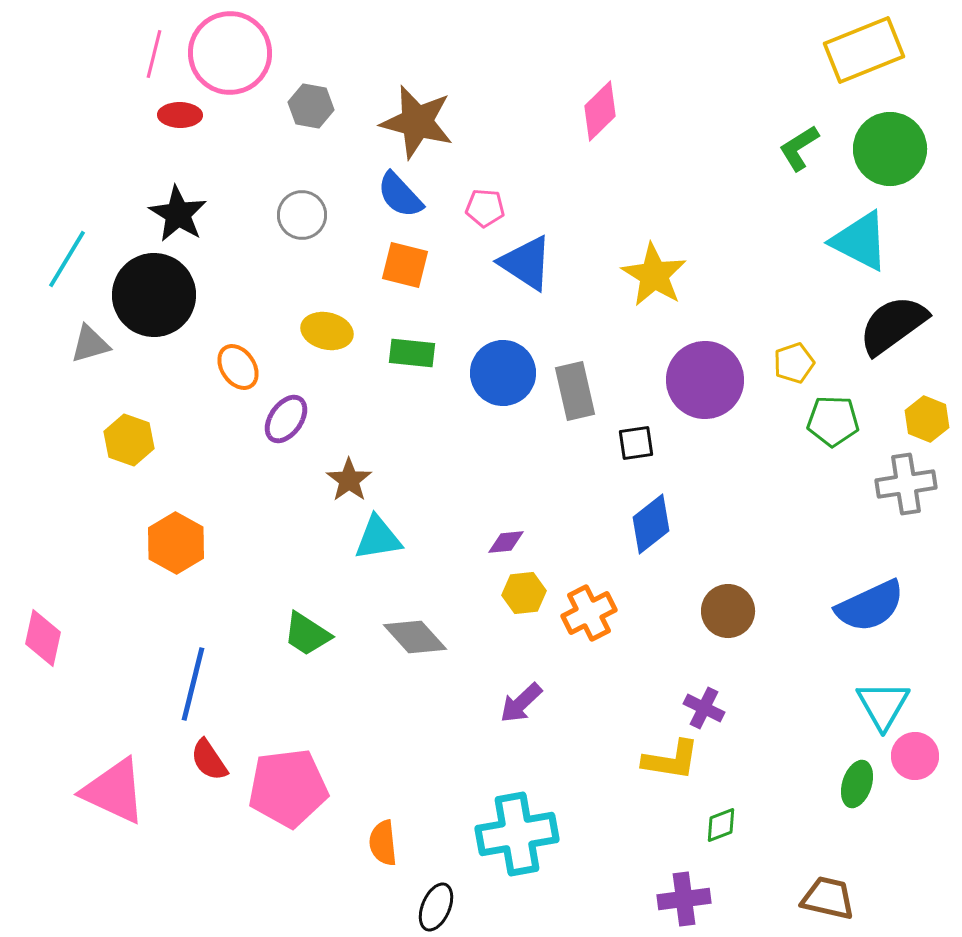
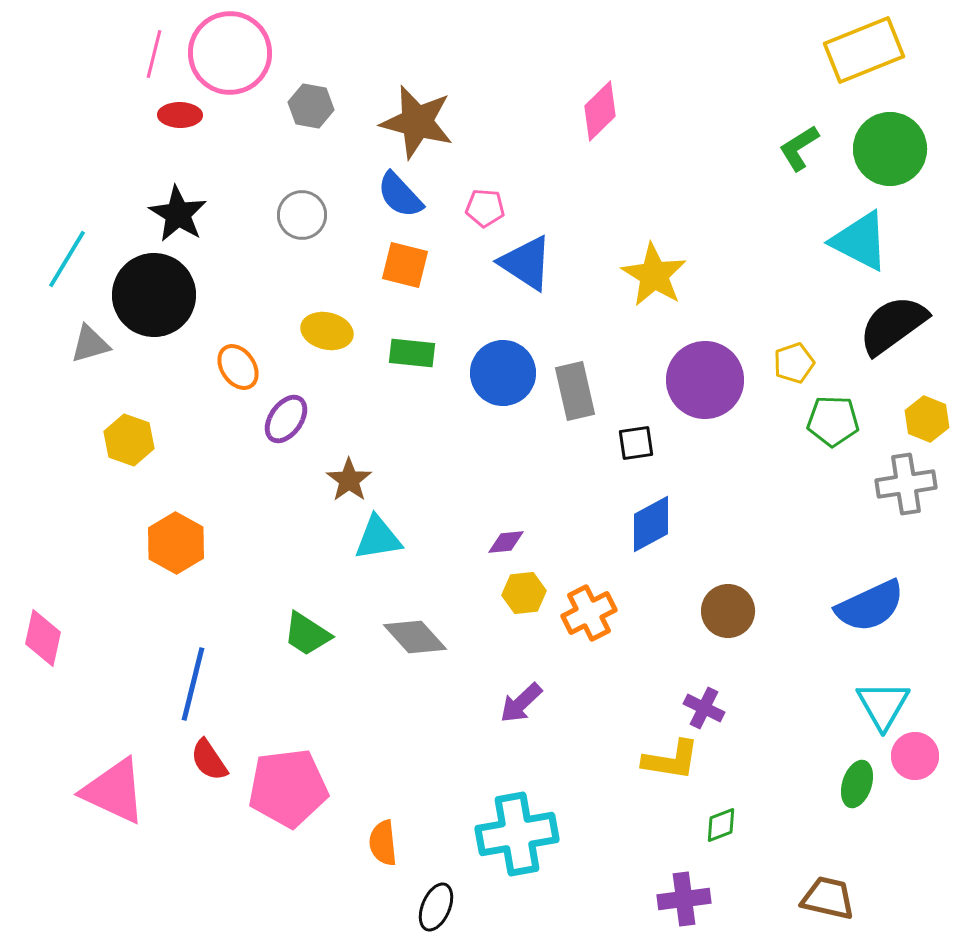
blue diamond at (651, 524): rotated 10 degrees clockwise
